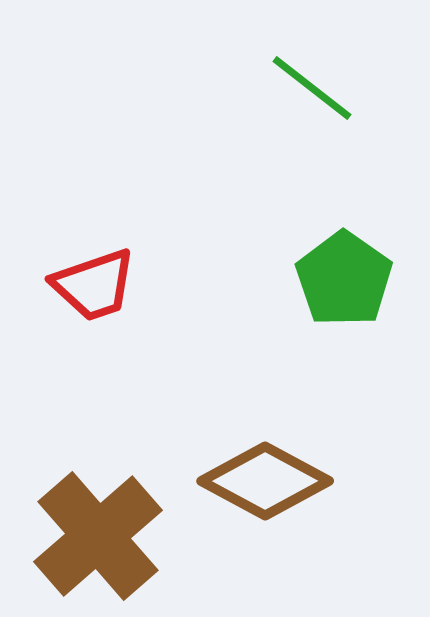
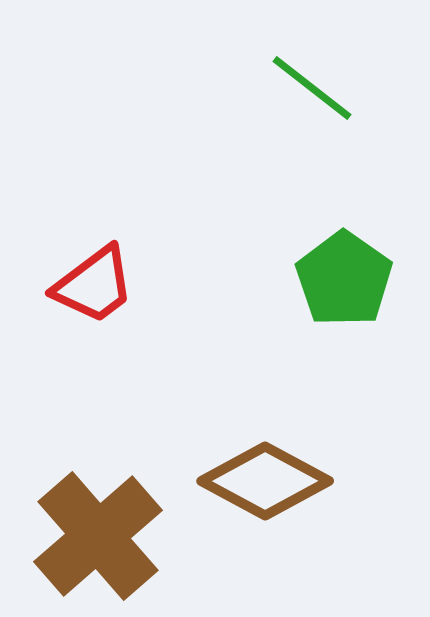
red trapezoid: rotated 18 degrees counterclockwise
